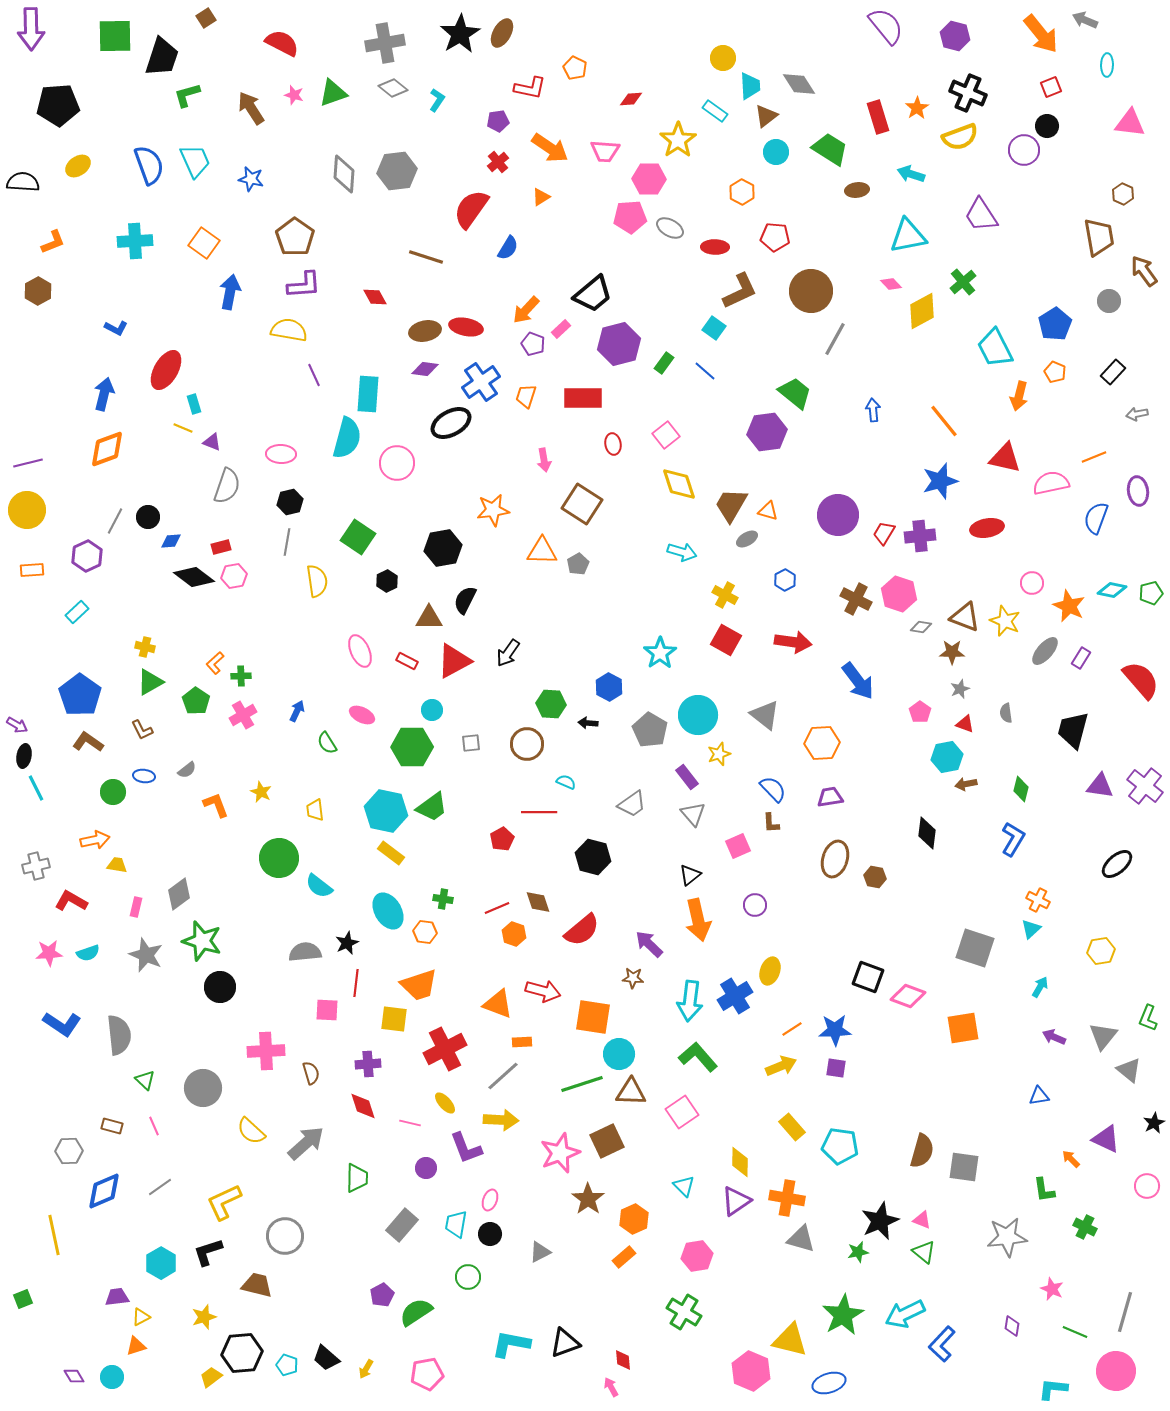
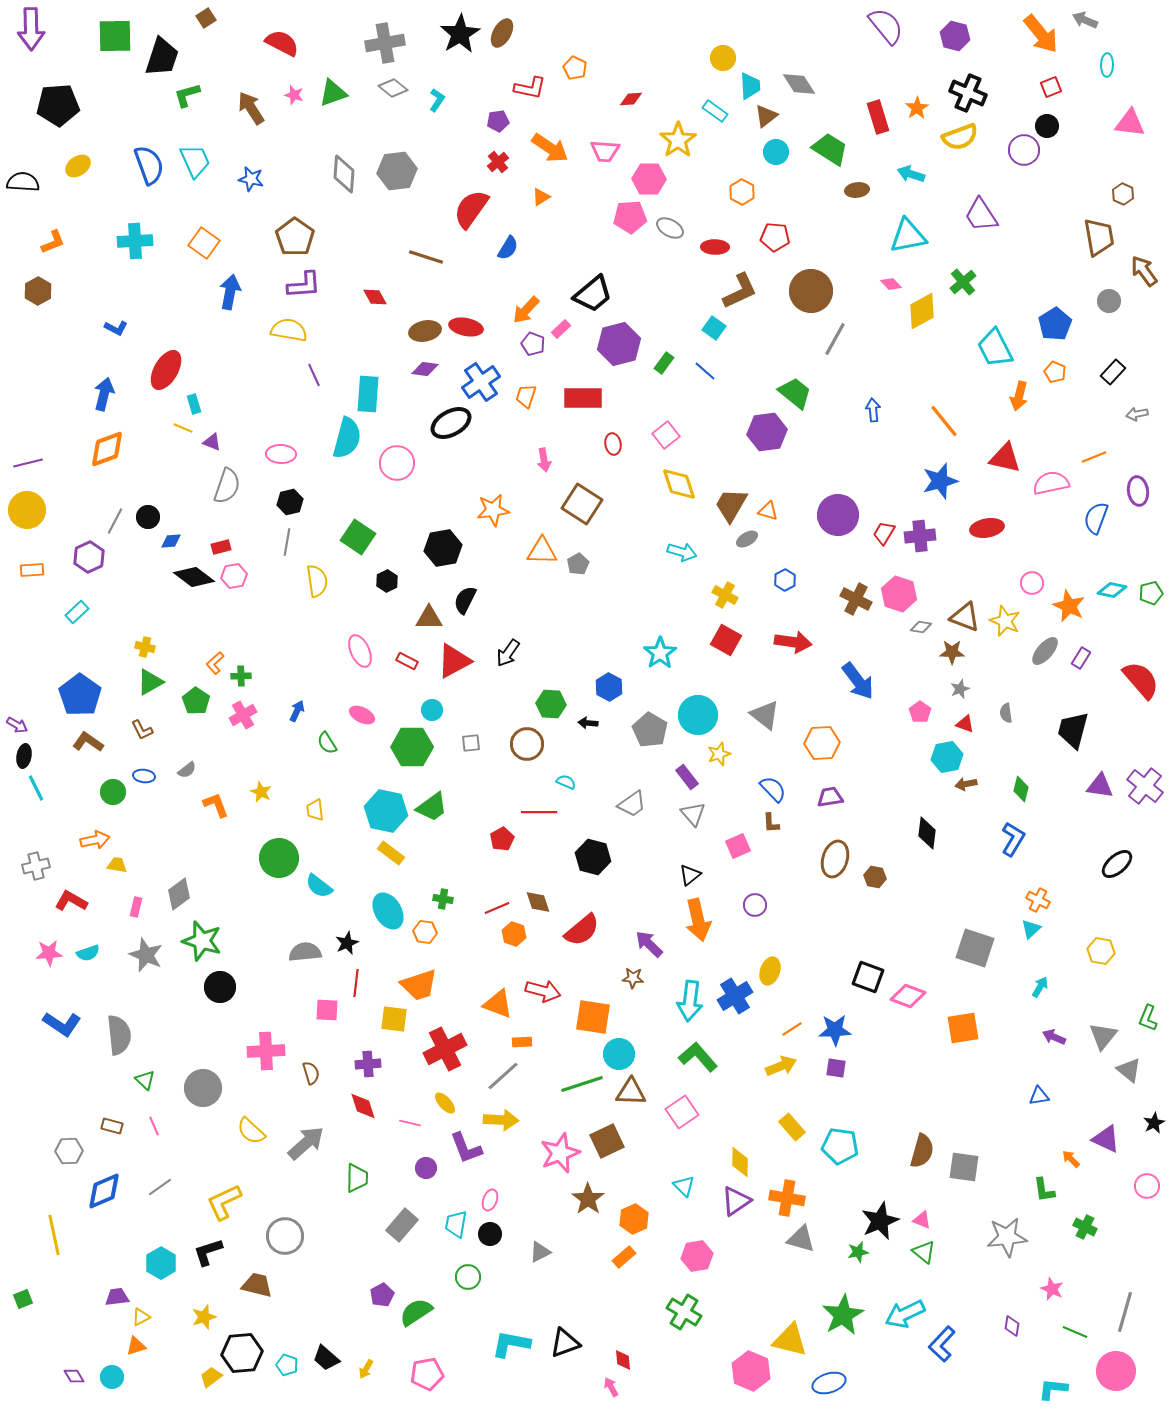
purple hexagon at (87, 556): moved 2 px right, 1 px down
yellow hexagon at (1101, 951): rotated 20 degrees clockwise
